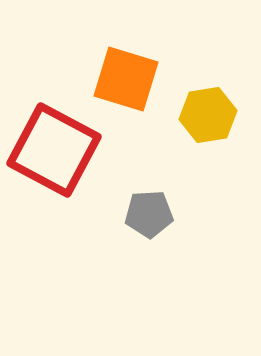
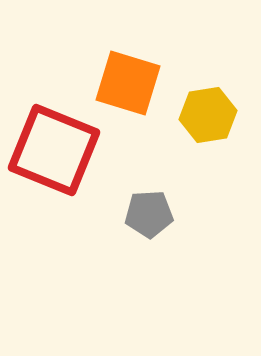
orange square: moved 2 px right, 4 px down
red square: rotated 6 degrees counterclockwise
